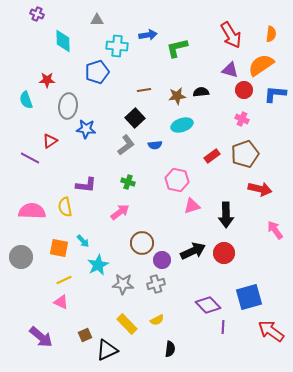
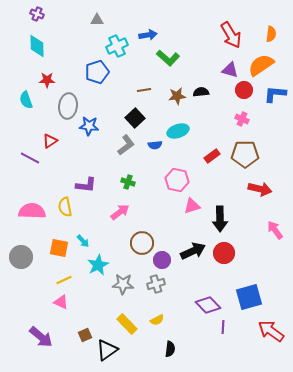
cyan diamond at (63, 41): moved 26 px left, 5 px down
cyan cross at (117, 46): rotated 30 degrees counterclockwise
green L-shape at (177, 48): moved 9 px left, 10 px down; rotated 125 degrees counterclockwise
cyan ellipse at (182, 125): moved 4 px left, 6 px down
blue star at (86, 129): moved 3 px right, 3 px up
brown pentagon at (245, 154): rotated 20 degrees clockwise
black arrow at (226, 215): moved 6 px left, 4 px down
black triangle at (107, 350): rotated 10 degrees counterclockwise
